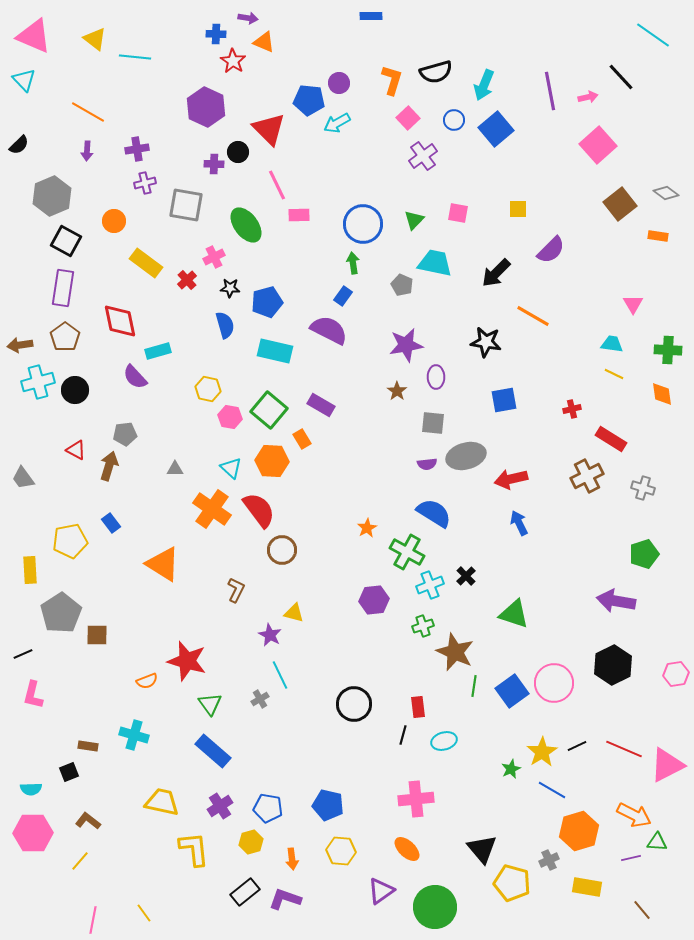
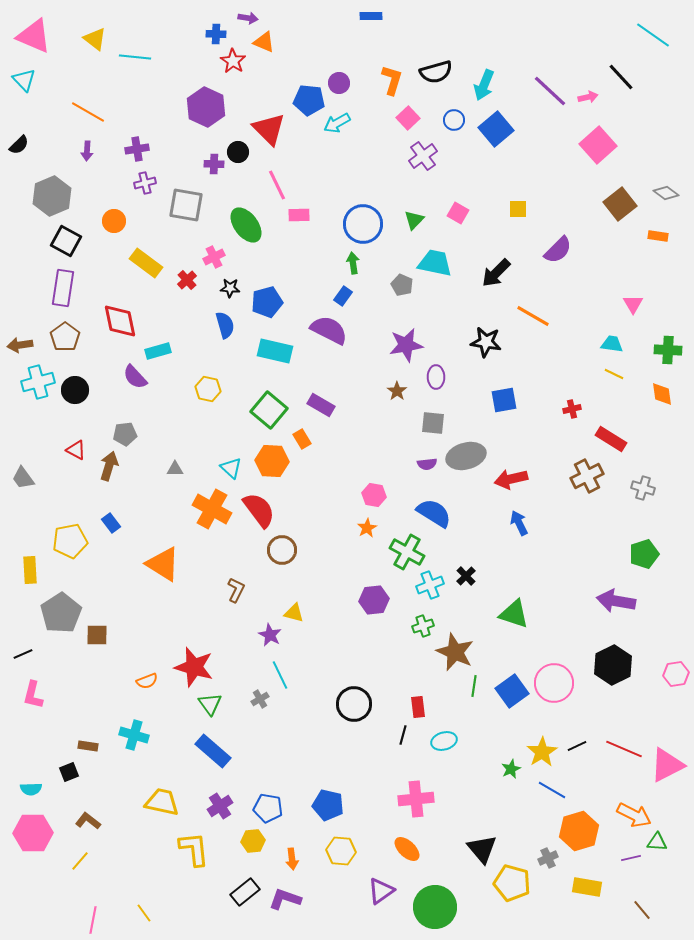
purple line at (550, 91): rotated 36 degrees counterclockwise
pink square at (458, 213): rotated 20 degrees clockwise
purple semicircle at (551, 250): moved 7 px right
pink hexagon at (230, 417): moved 144 px right, 78 px down
orange cross at (212, 509): rotated 6 degrees counterclockwise
red star at (187, 661): moved 7 px right, 6 px down
yellow hexagon at (251, 842): moved 2 px right, 1 px up; rotated 10 degrees clockwise
gray cross at (549, 860): moved 1 px left, 2 px up
